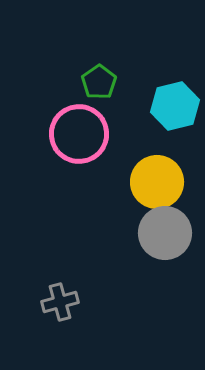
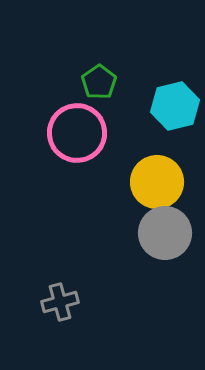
pink circle: moved 2 px left, 1 px up
